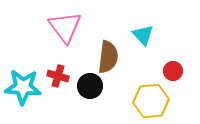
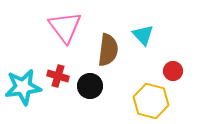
brown semicircle: moved 7 px up
cyan star: rotated 12 degrees counterclockwise
yellow hexagon: rotated 20 degrees clockwise
